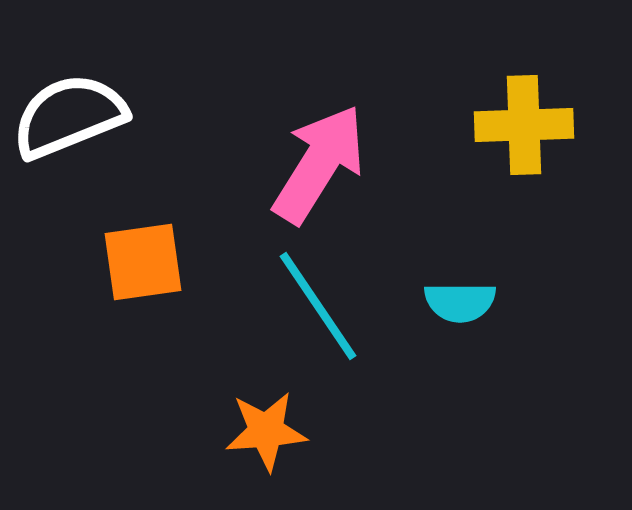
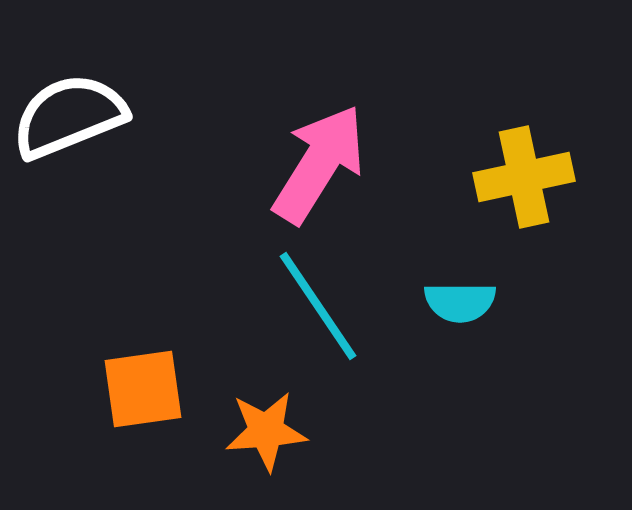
yellow cross: moved 52 px down; rotated 10 degrees counterclockwise
orange square: moved 127 px down
